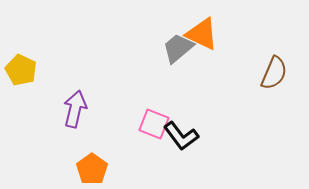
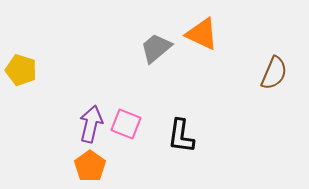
gray trapezoid: moved 22 px left
yellow pentagon: rotated 8 degrees counterclockwise
purple arrow: moved 16 px right, 15 px down
pink square: moved 28 px left
black L-shape: rotated 45 degrees clockwise
orange pentagon: moved 2 px left, 3 px up
